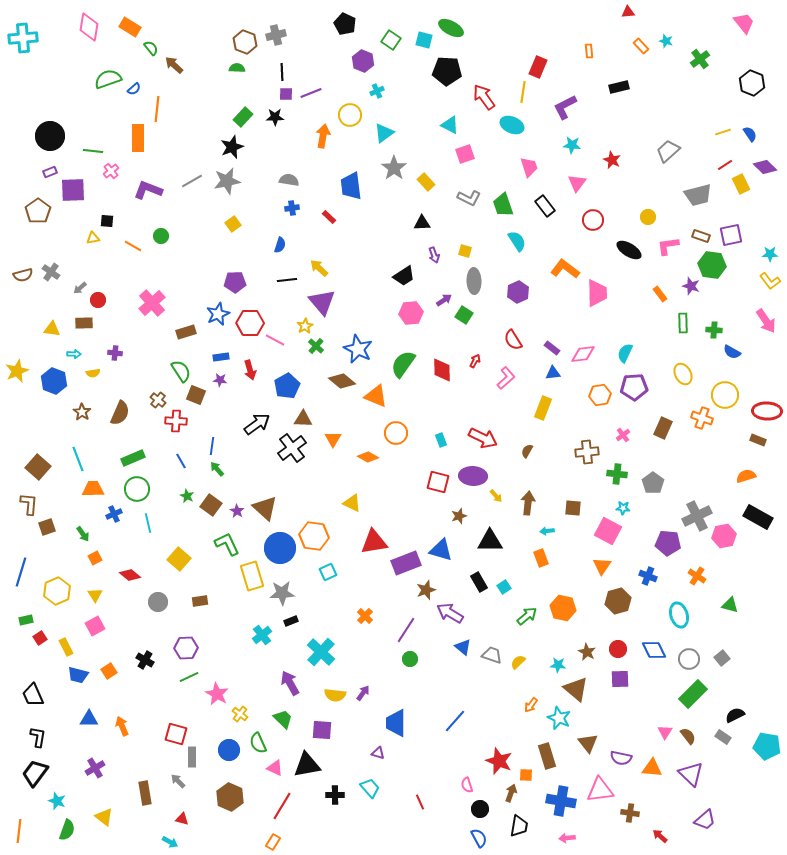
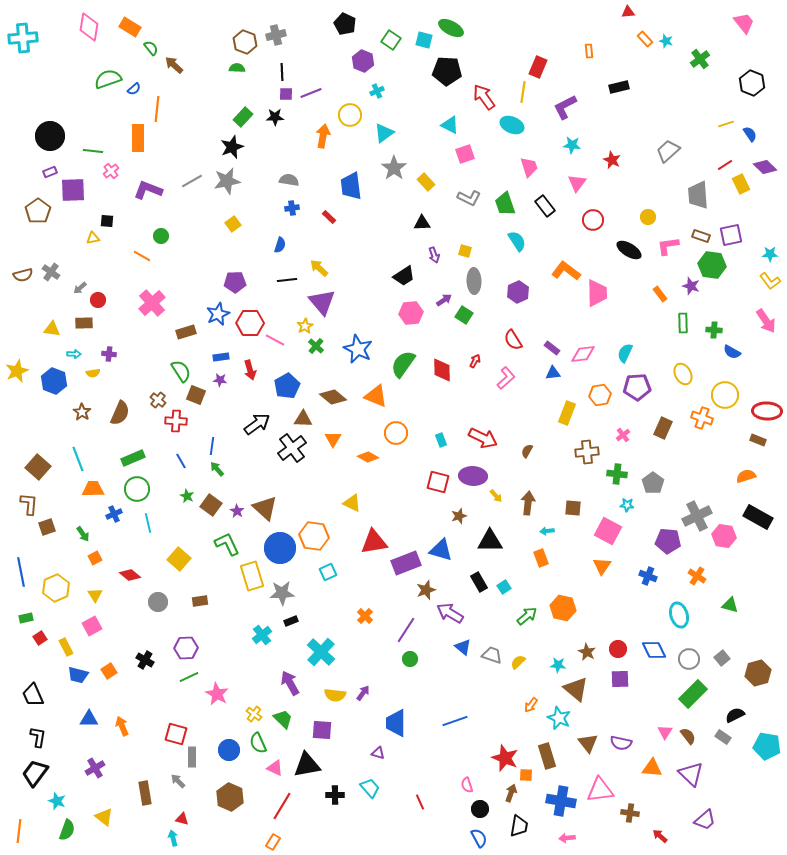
orange rectangle at (641, 46): moved 4 px right, 7 px up
yellow line at (723, 132): moved 3 px right, 8 px up
gray trapezoid at (698, 195): rotated 100 degrees clockwise
green trapezoid at (503, 205): moved 2 px right, 1 px up
orange line at (133, 246): moved 9 px right, 10 px down
orange L-shape at (565, 269): moved 1 px right, 2 px down
purple cross at (115, 353): moved 6 px left, 1 px down
brown diamond at (342, 381): moved 9 px left, 16 px down
purple pentagon at (634, 387): moved 3 px right
yellow rectangle at (543, 408): moved 24 px right, 5 px down
cyan star at (623, 508): moved 4 px right, 3 px up
pink hexagon at (724, 536): rotated 20 degrees clockwise
purple pentagon at (668, 543): moved 2 px up
blue line at (21, 572): rotated 28 degrees counterclockwise
yellow hexagon at (57, 591): moved 1 px left, 3 px up
brown hexagon at (618, 601): moved 140 px right, 72 px down
green rectangle at (26, 620): moved 2 px up
pink square at (95, 626): moved 3 px left
yellow cross at (240, 714): moved 14 px right
blue line at (455, 721): rotated 30 degrees clockwise
purple semicircle at (621, 758): moved 15 px up
red star at (499, 761): moved 6 px right, 3 px up
cyan arrow at (170, 842): moved 3 px right, 4 px up; rotated 133 degrees counterclockwise
